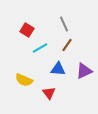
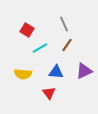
blue triangle: moved 2 px left, 3 px down
yellow semicircle: moved 1 px left, 6 px up; rotated 18 degrees counterclockwise
